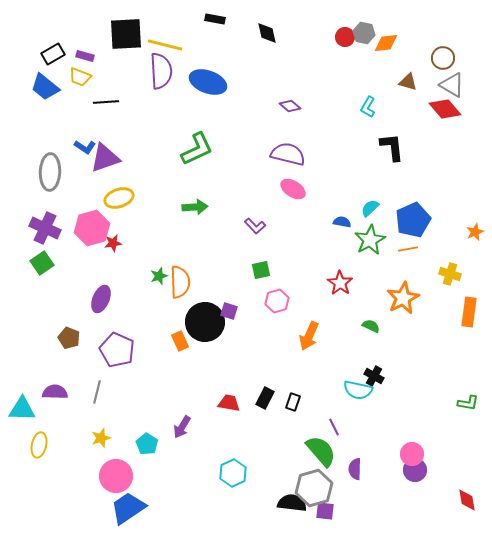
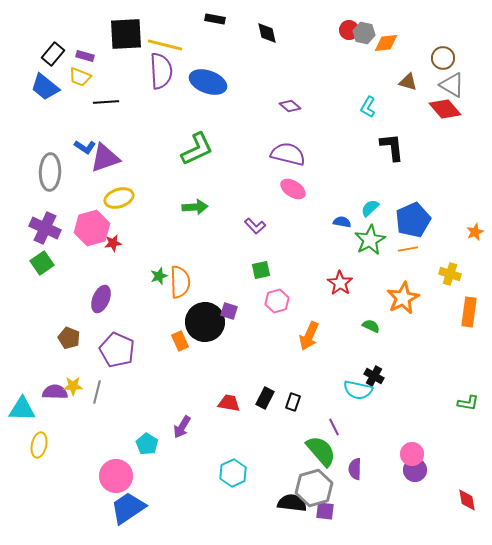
red circle at (345, 37): moved 4 px right, 7 px up
black rectangle at (53, 54): rotated 20 degrees counterclockwise
yellow star at (101, 438): moved 28 px left, 52 px up; rotated 18 degrees clockwise
